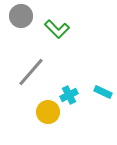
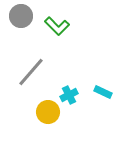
green L-shape: moved 3 px up
